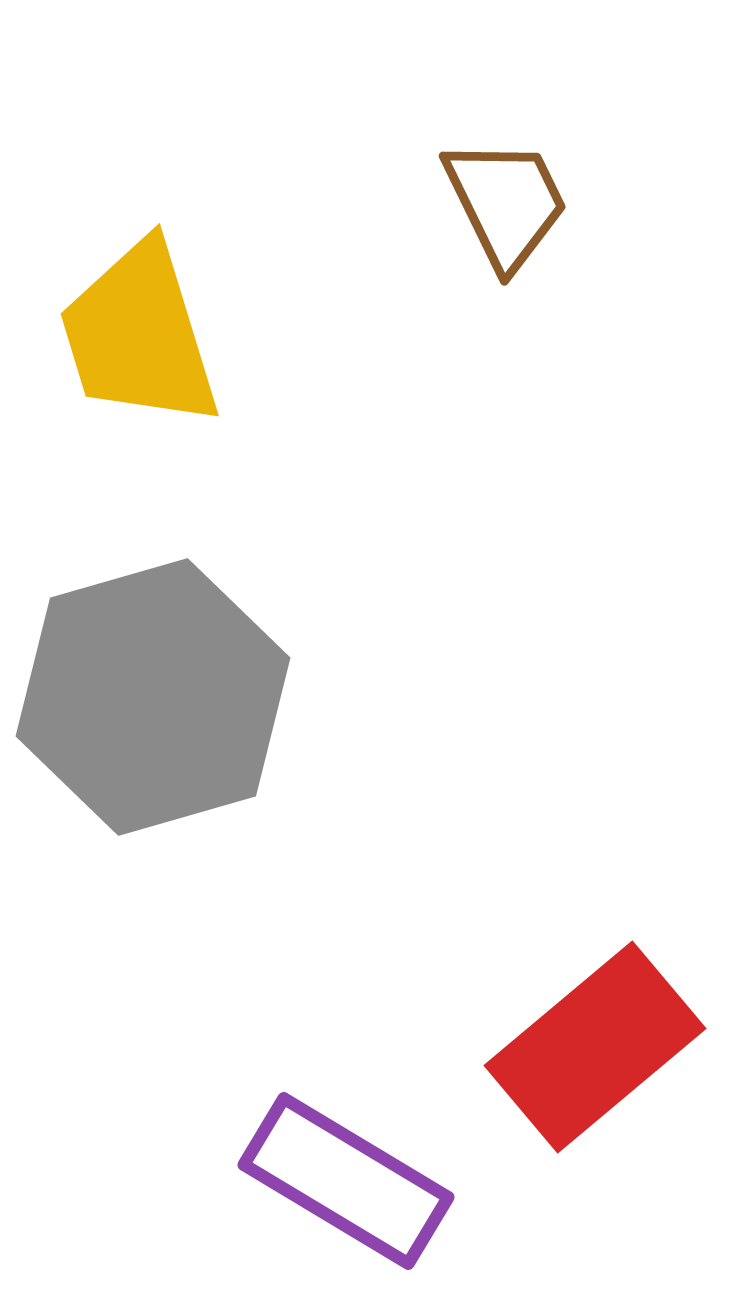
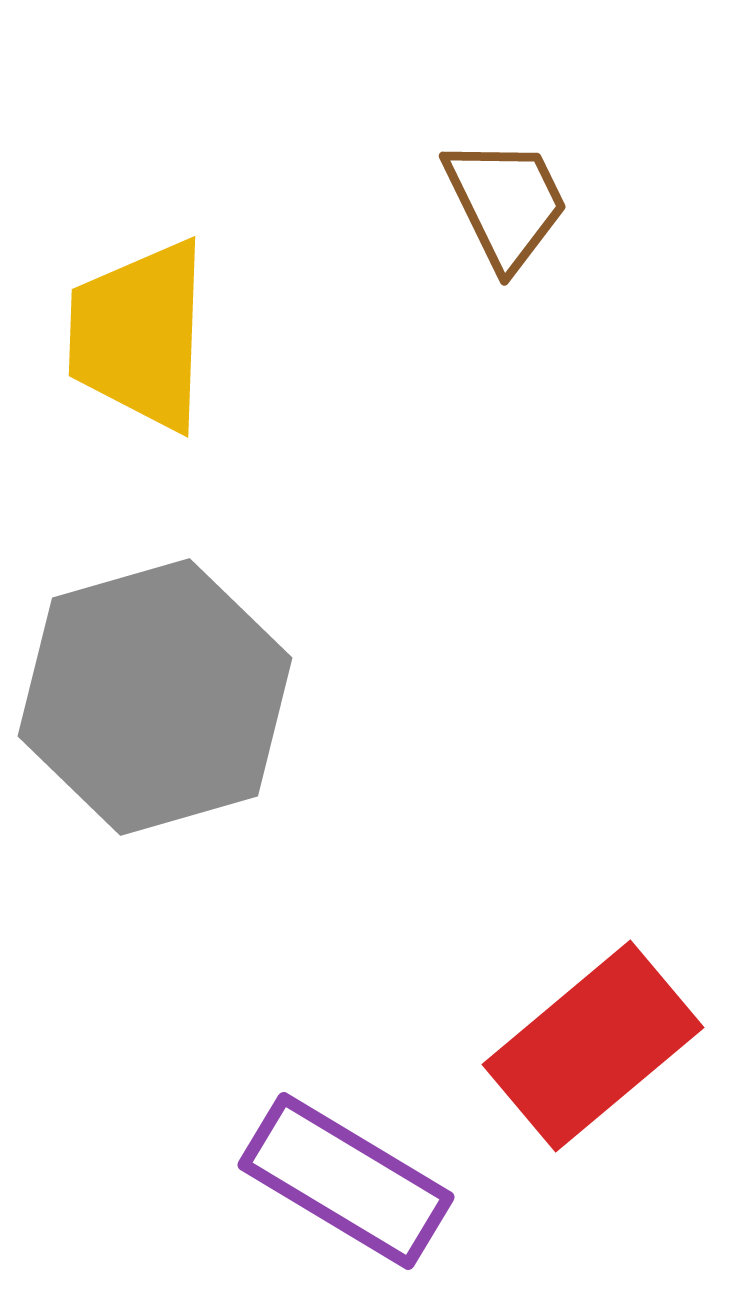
yellow trapezoid: rotated 19 degrees clockwise
gray hexagon: moved 2 px right
red rectangle: moved 2 px left, 1 px up
